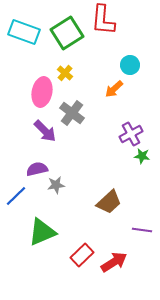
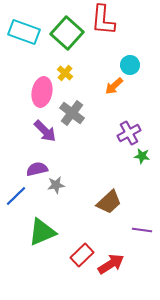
green square: rotated 16 degrees counterclockwise
orange arrow: moved 3 px up
purple cross: moved 2 px left, 1 px up
red arrow: moved 3 px left, 2 px down
